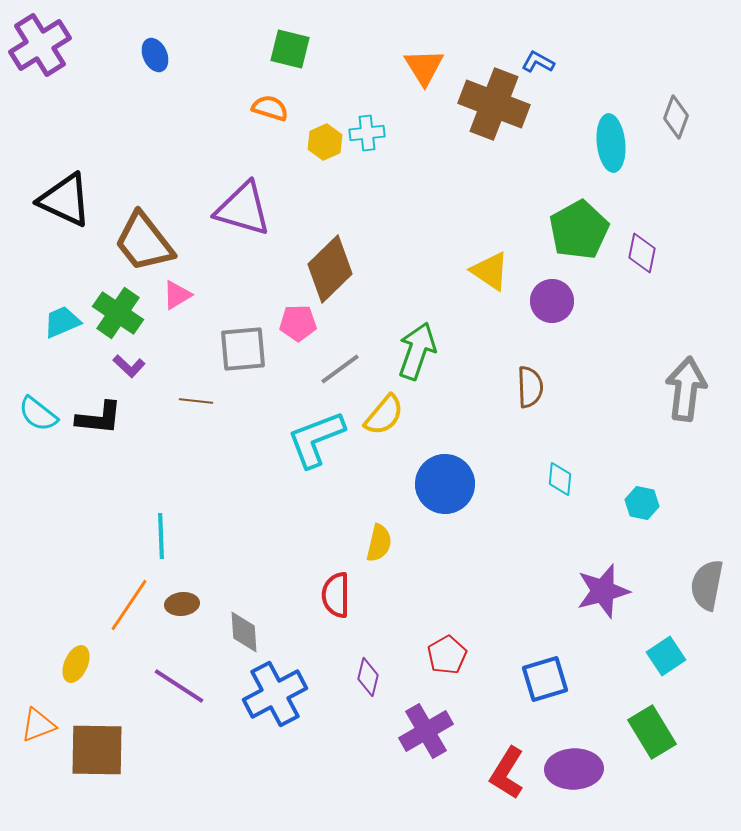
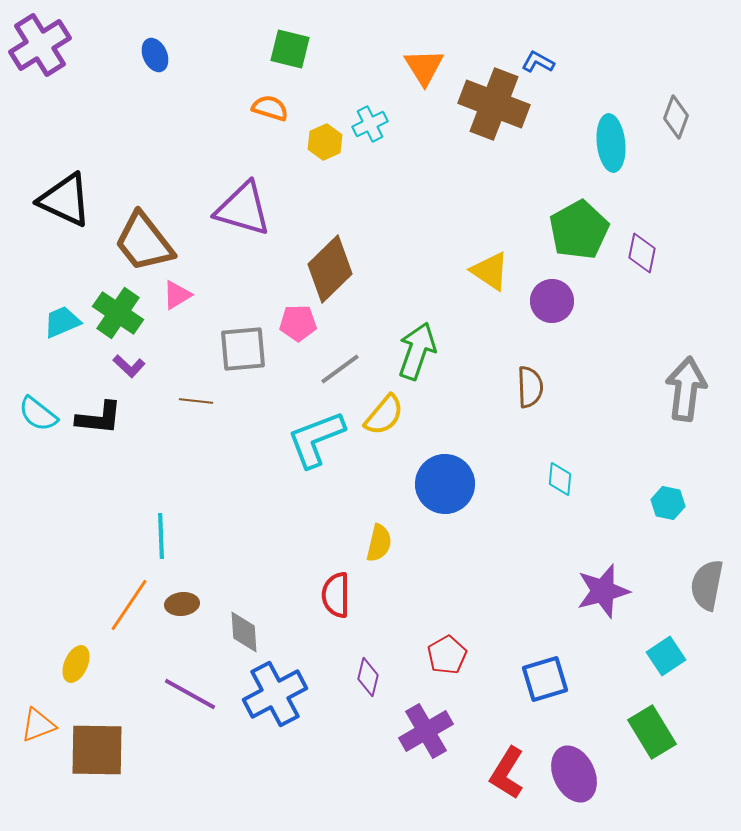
cyan cross at (367, 133): moved 3 px right, 9 px up; rotated 20 degrees counterclockwise
cyan hexagon at (642, 503): moved 26 px right
purple line at (179, 686): moved 11 px right, 8 px down; rotated 4 degrees counterclockwise
purple ellipse at (574, 769): moved 5 px down; rotated 66 degrees clockwise
